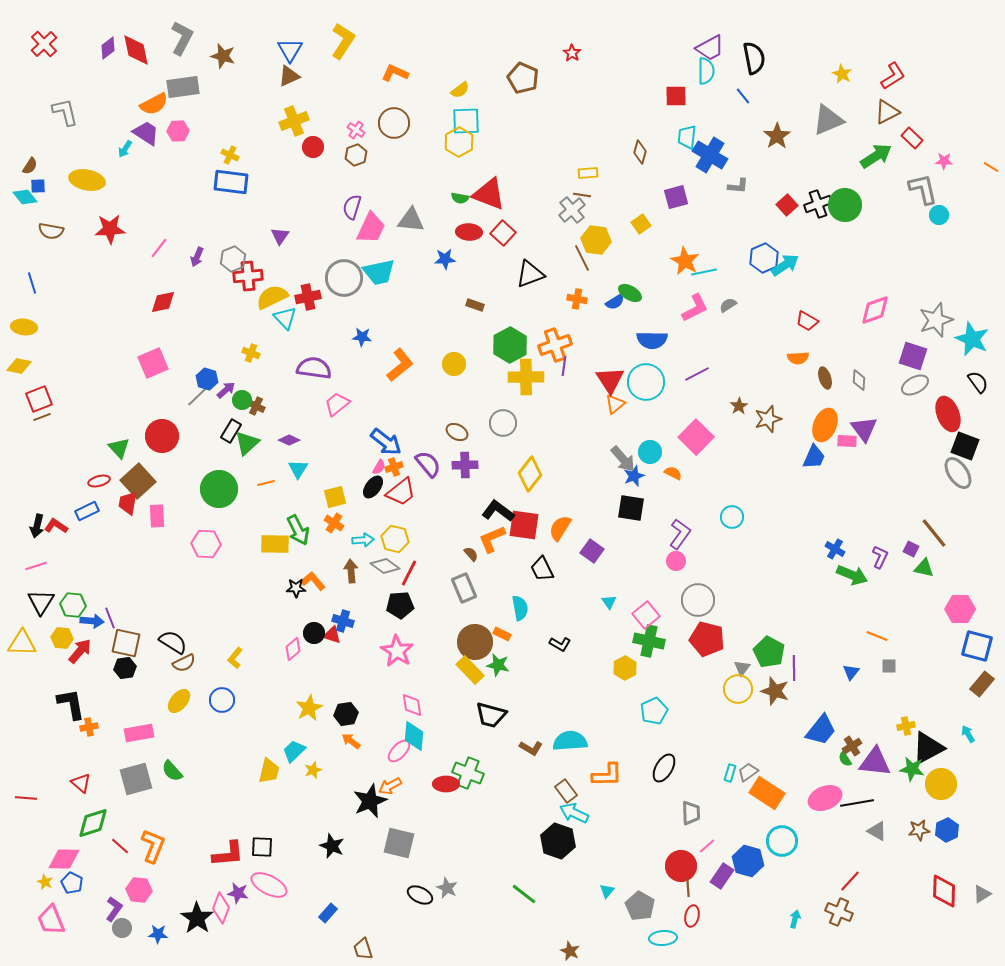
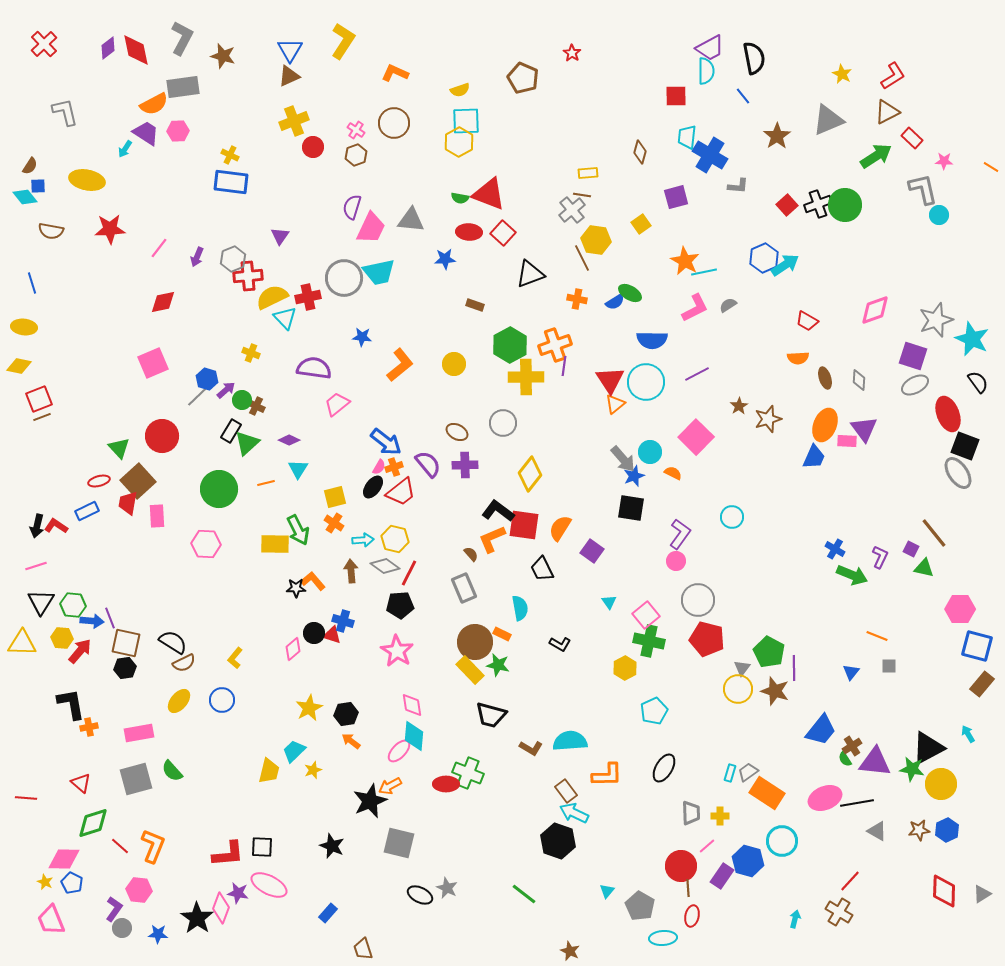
yellow semicircle at (460, 90): rotated 18 degrees clockwise
yellow cross at (906, 726): moved 186 px left, 90 px down; rotated 12 degrees clockwise
brown cross at (839, 912): rotated 8 degrees clockwise
